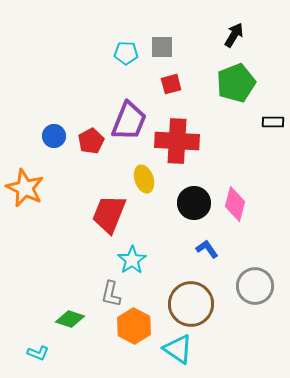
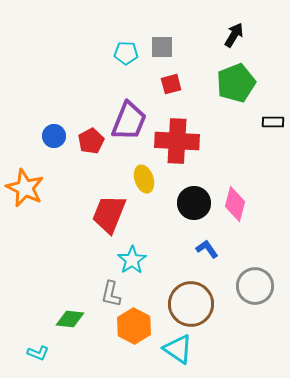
green diamond: rotated 12 degrees counterclockwise
